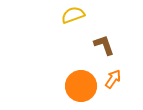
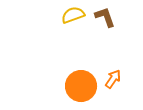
brown L-shape: moved 1 px right, 28 px up
